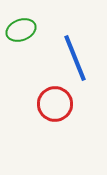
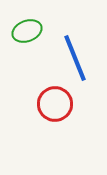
green ellipse: moved 6 px right, 1 px down
